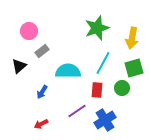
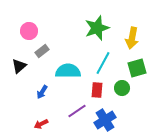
green square: moved 3 px right
